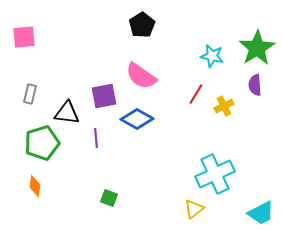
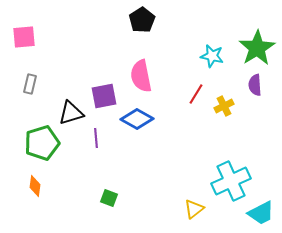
black pentagon: moved 5 px up
pink semicircle: rotated 44 degrees clockwise
gray rectangle: moved 10 px up
black triangle: moved 4 px right; rotated 24 degrees counterclockwise
cyan cross: moved 16 px right, 7 px down
